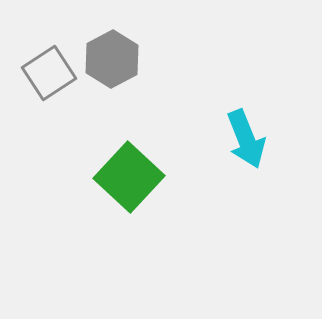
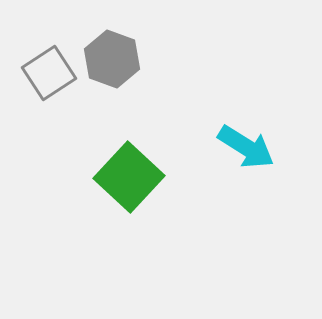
gray hexagon: rotated 12 degrees counterclockwise
cyan arrow: moved 8 px down; rotated 36 degrees counterclockwise
